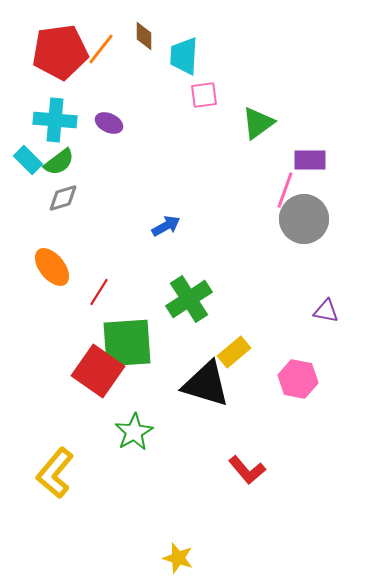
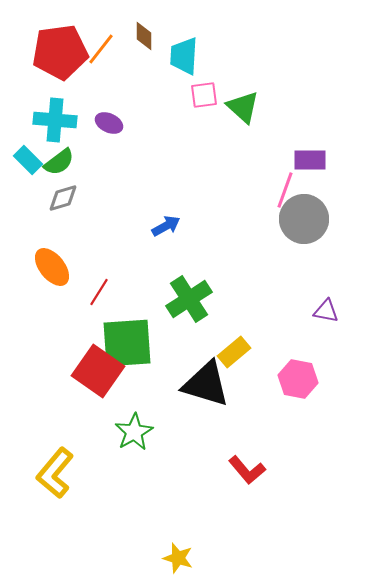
green triangle: moved 15 px left, 16 px up; rotated 42 degrees counterclockwise
